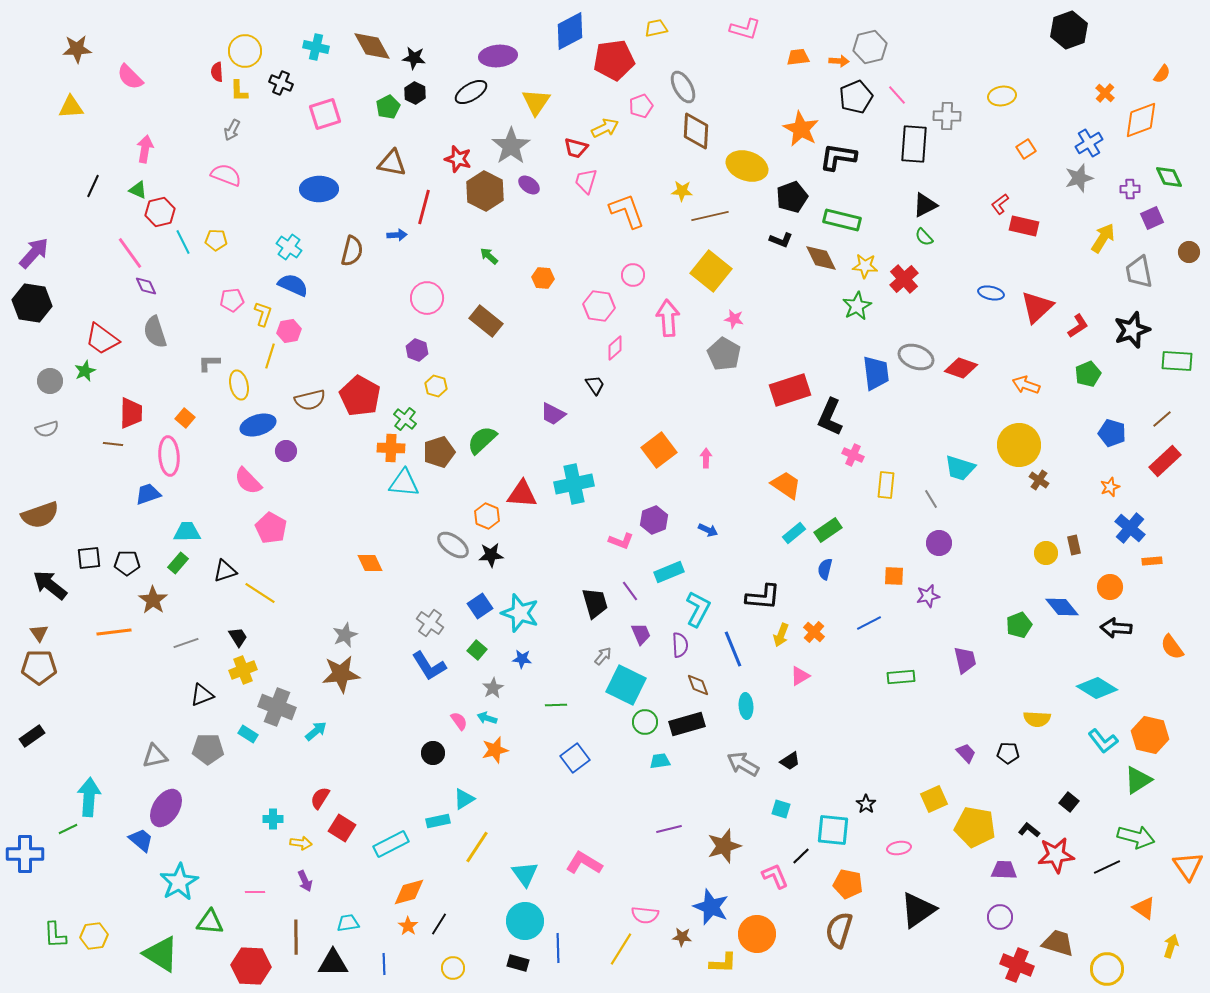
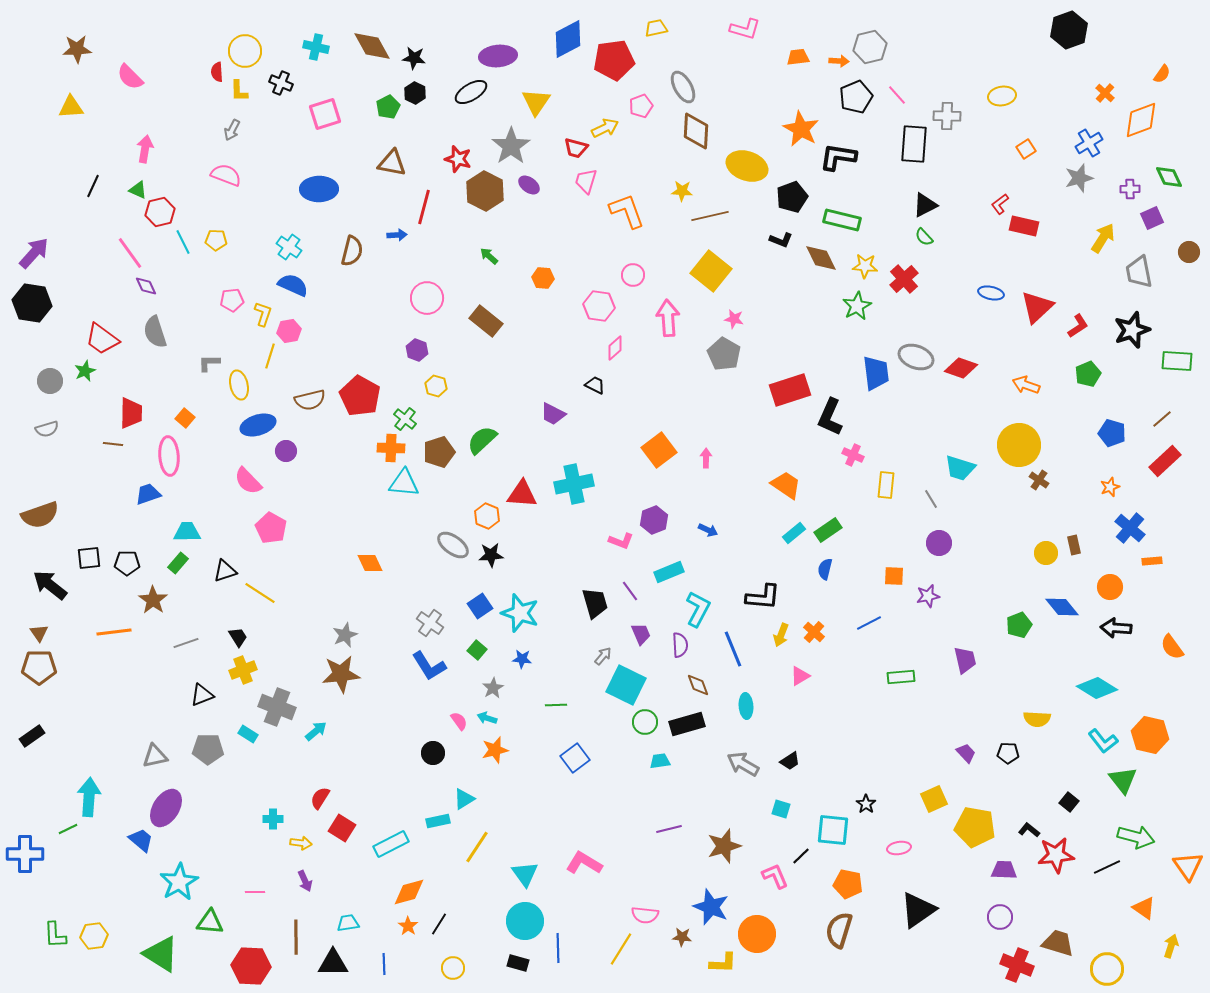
blue diamond at (570, 31): moved 2 px left, 8 px down
black trapezoid at (595, 385): rotated 30 degrees counterclockwise
green triangle at (1138, 780): moved 15 px left; rotated 36 degrees counterclockwise
